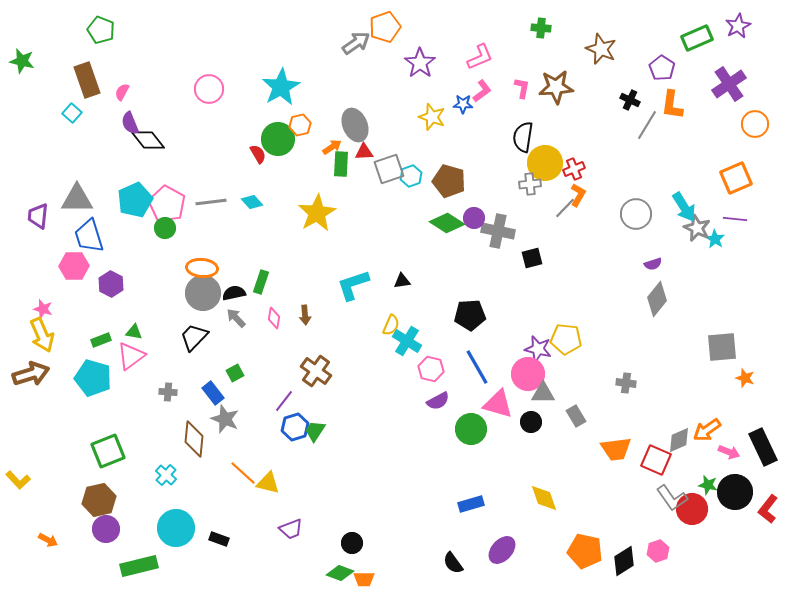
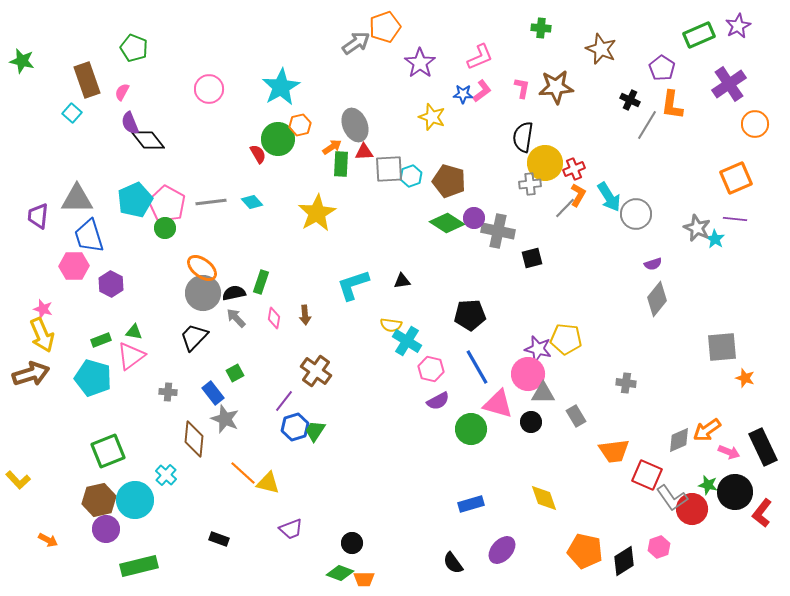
green pentagon at (101, 30): moved 33 px right, 18 px down
green rectangle at (697, 38): moved 2 px right, 3 px up
blue star at (463, 104): moved 10 px up
gray square at (389, 169): rotated 16 degrees clockwise
cyan arrow at (684, 207): moved 75 px left, 10 px up
orange ellipse at (202, 268): rotated 32 degrees clockwise
yellow semicircle at (391, 325): rotated 75 degrees clockwise
orange trapezoid at (616, 449): moved 2 px left, 2 px down
red square at (656, 460): moved 9 px left, 15 px down
red L-shape at (768, 509): moved 6 px left, 4 px down
cyan circle at (176, 528): moved 41 px left, 28 px up
pink hexagon at (658, 551): moved 1 px right, 4 px up
